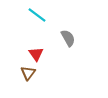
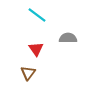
gray semicircle: rotated 60 degrees counterclockwise
red triangle: moved 5 px up
